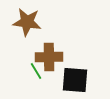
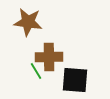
brown star: moved 1 px right
